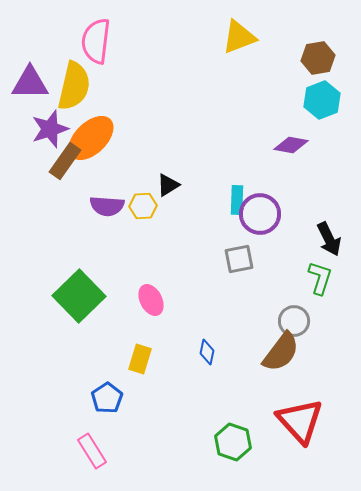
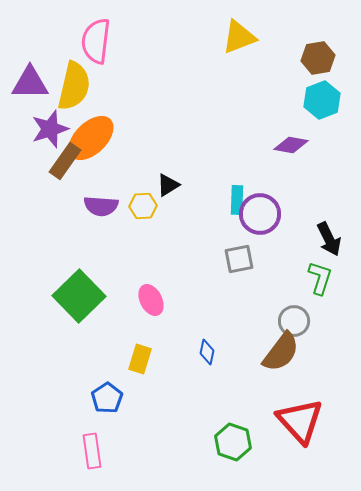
purple semicircle: moved 6 px left
pink rectangle: rotated 24 degrees clockwise
